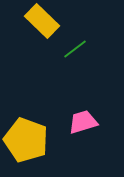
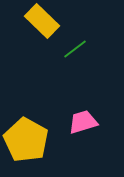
yellow pentagon: rotated 9 degrees clockwise
